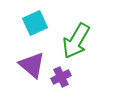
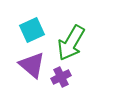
cyan square: moved 3 px left, 7 px down
green arrow: moved 5 px left, 2 px down
